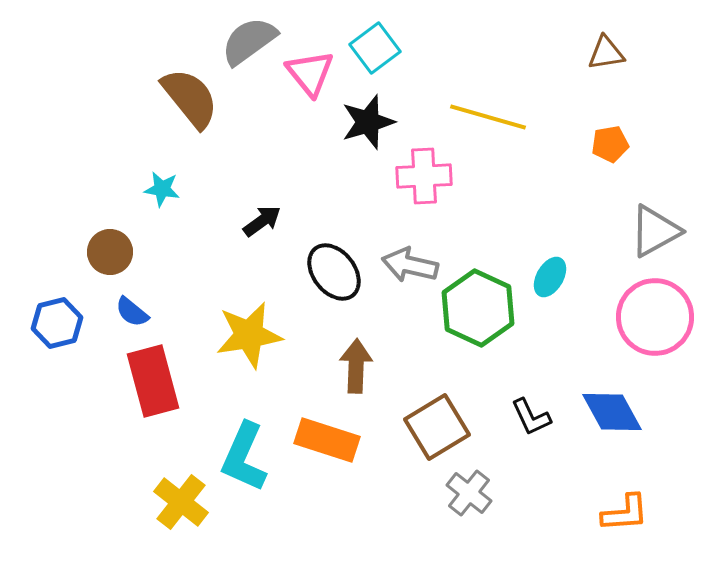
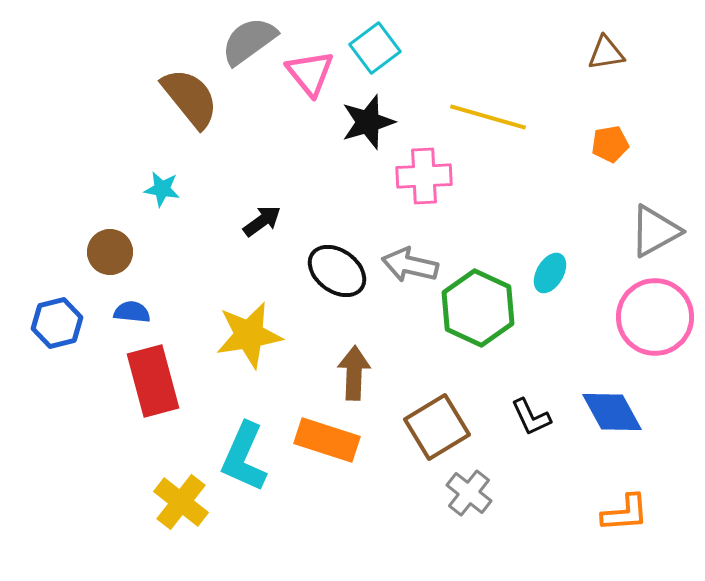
black ellipse: moved 3 px right, 1 px up; rotated 16 degrees counterclockwise
cyan ellipse: moved 4 px up
blue semicircle: rotated 147 degrees clockwise
brown arrow: moved 2 px left, 7 px down
